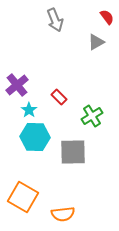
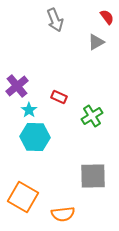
purple cross: moved 1 px down
red rectangle: rotated 21 degrees counterclockwise
gray square: moved 20 px right, 24 px down
